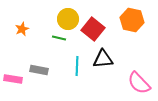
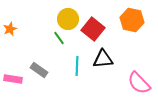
orange star: moved 12 px left
green line: rotated 40 degrees clockwise
gray rectangle: rotated 24 degrees clockwise
